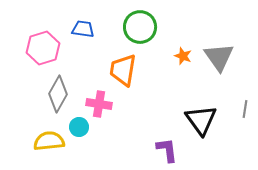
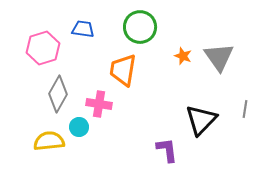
black triangle: rotated 20 degrees clockwise
